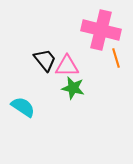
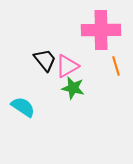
pink cross: rotated 15 degrees counterclockwise
orange line: moved 8 px down
pink triangle: rotated 30 degrees counterclockwise
